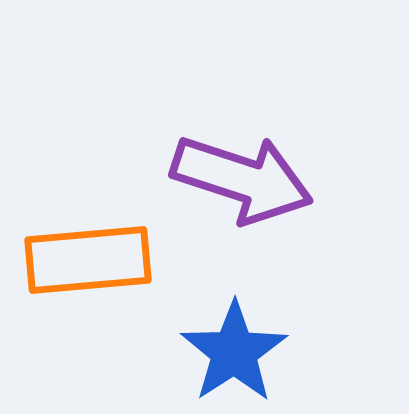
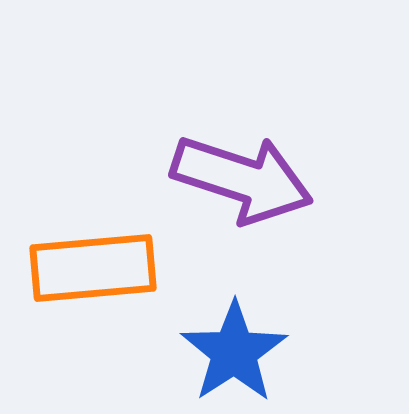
orange rectangle: moved 5 px right, 8 px down
